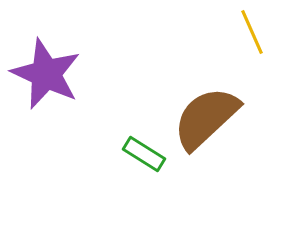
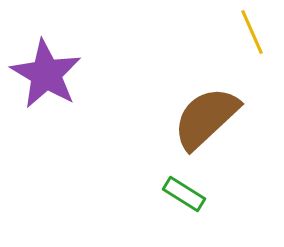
purple star: rotated 6 degrees clockwise
green rectangle: moved 40 px right, 40 px down
